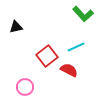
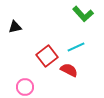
black triangle: moved 1 px left
